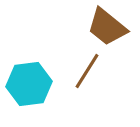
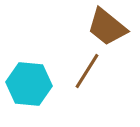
cyan hexagon: rotated 12 degrees clockwise
